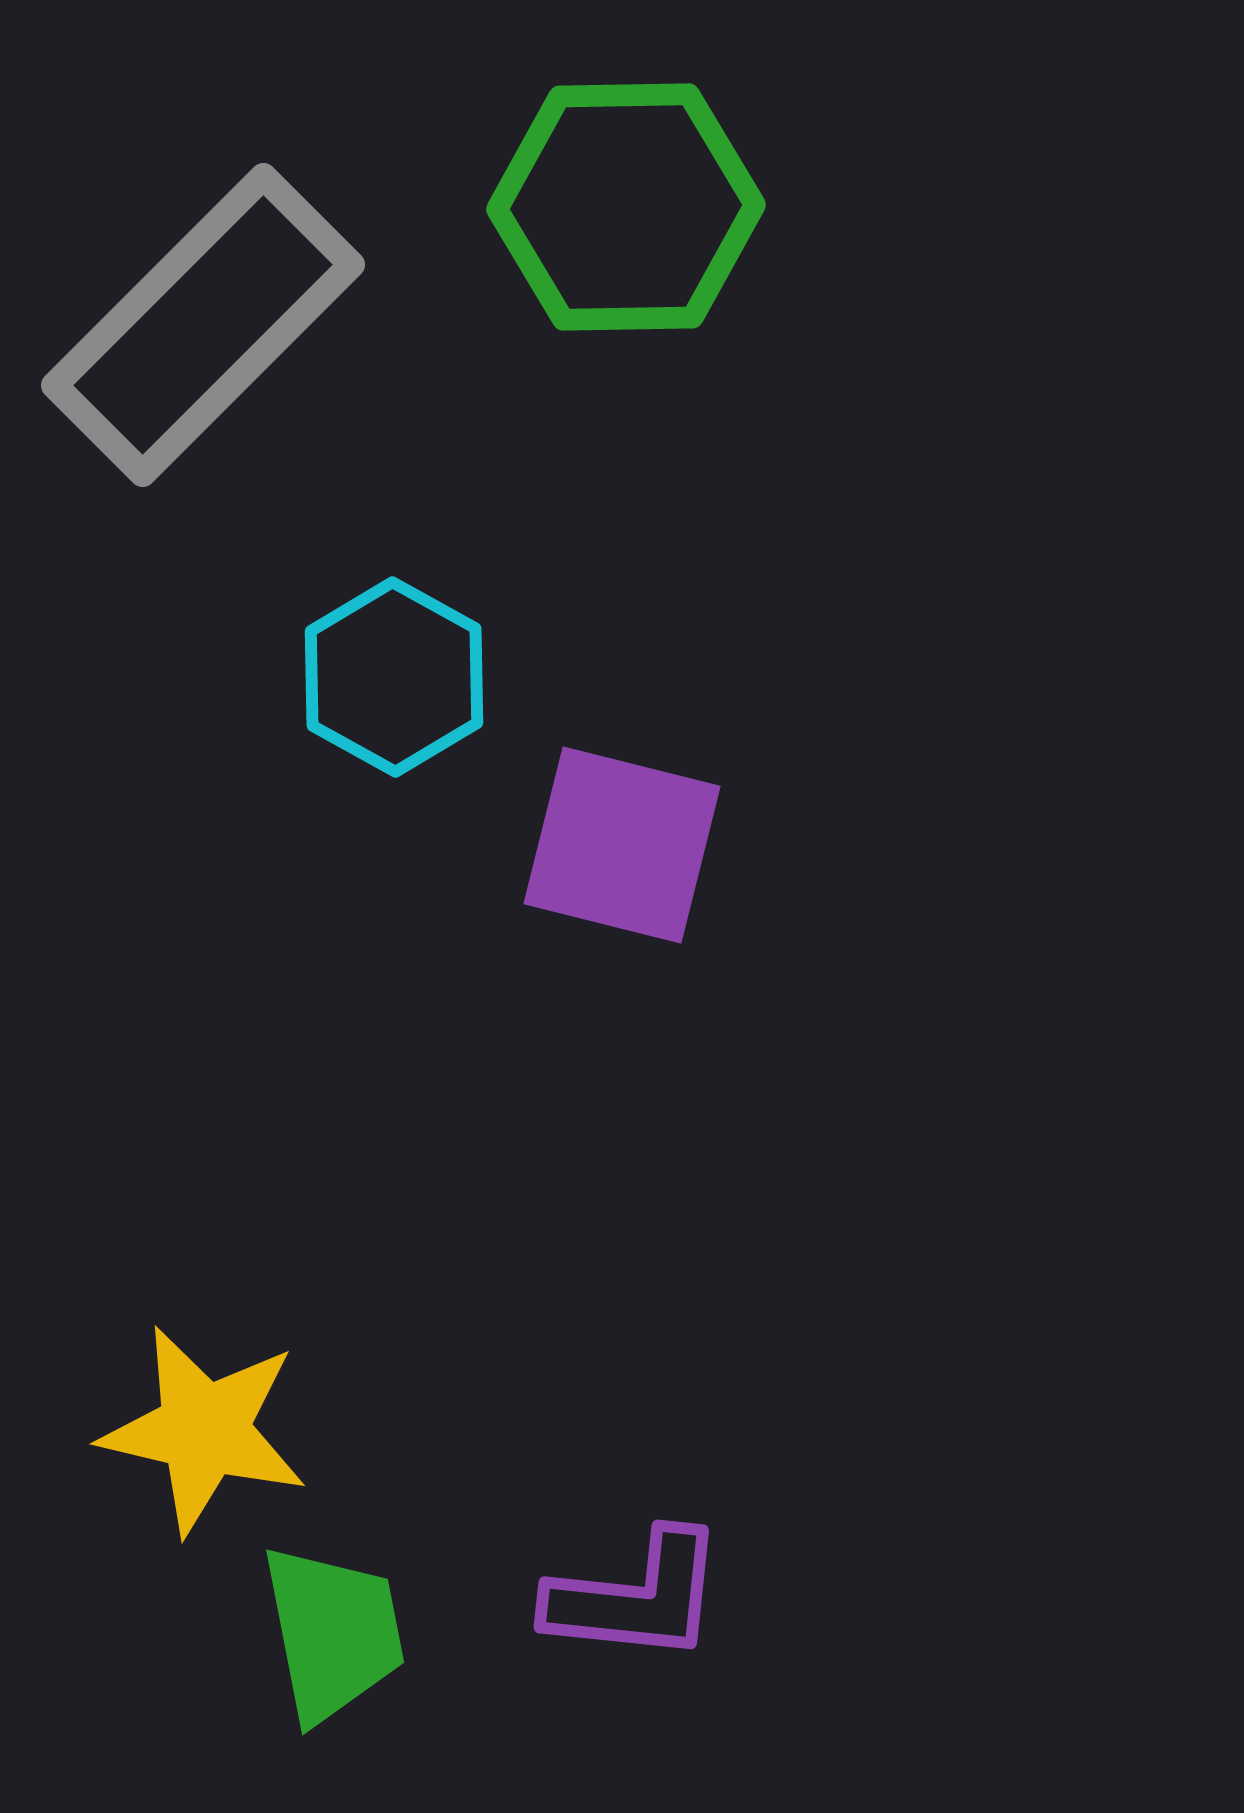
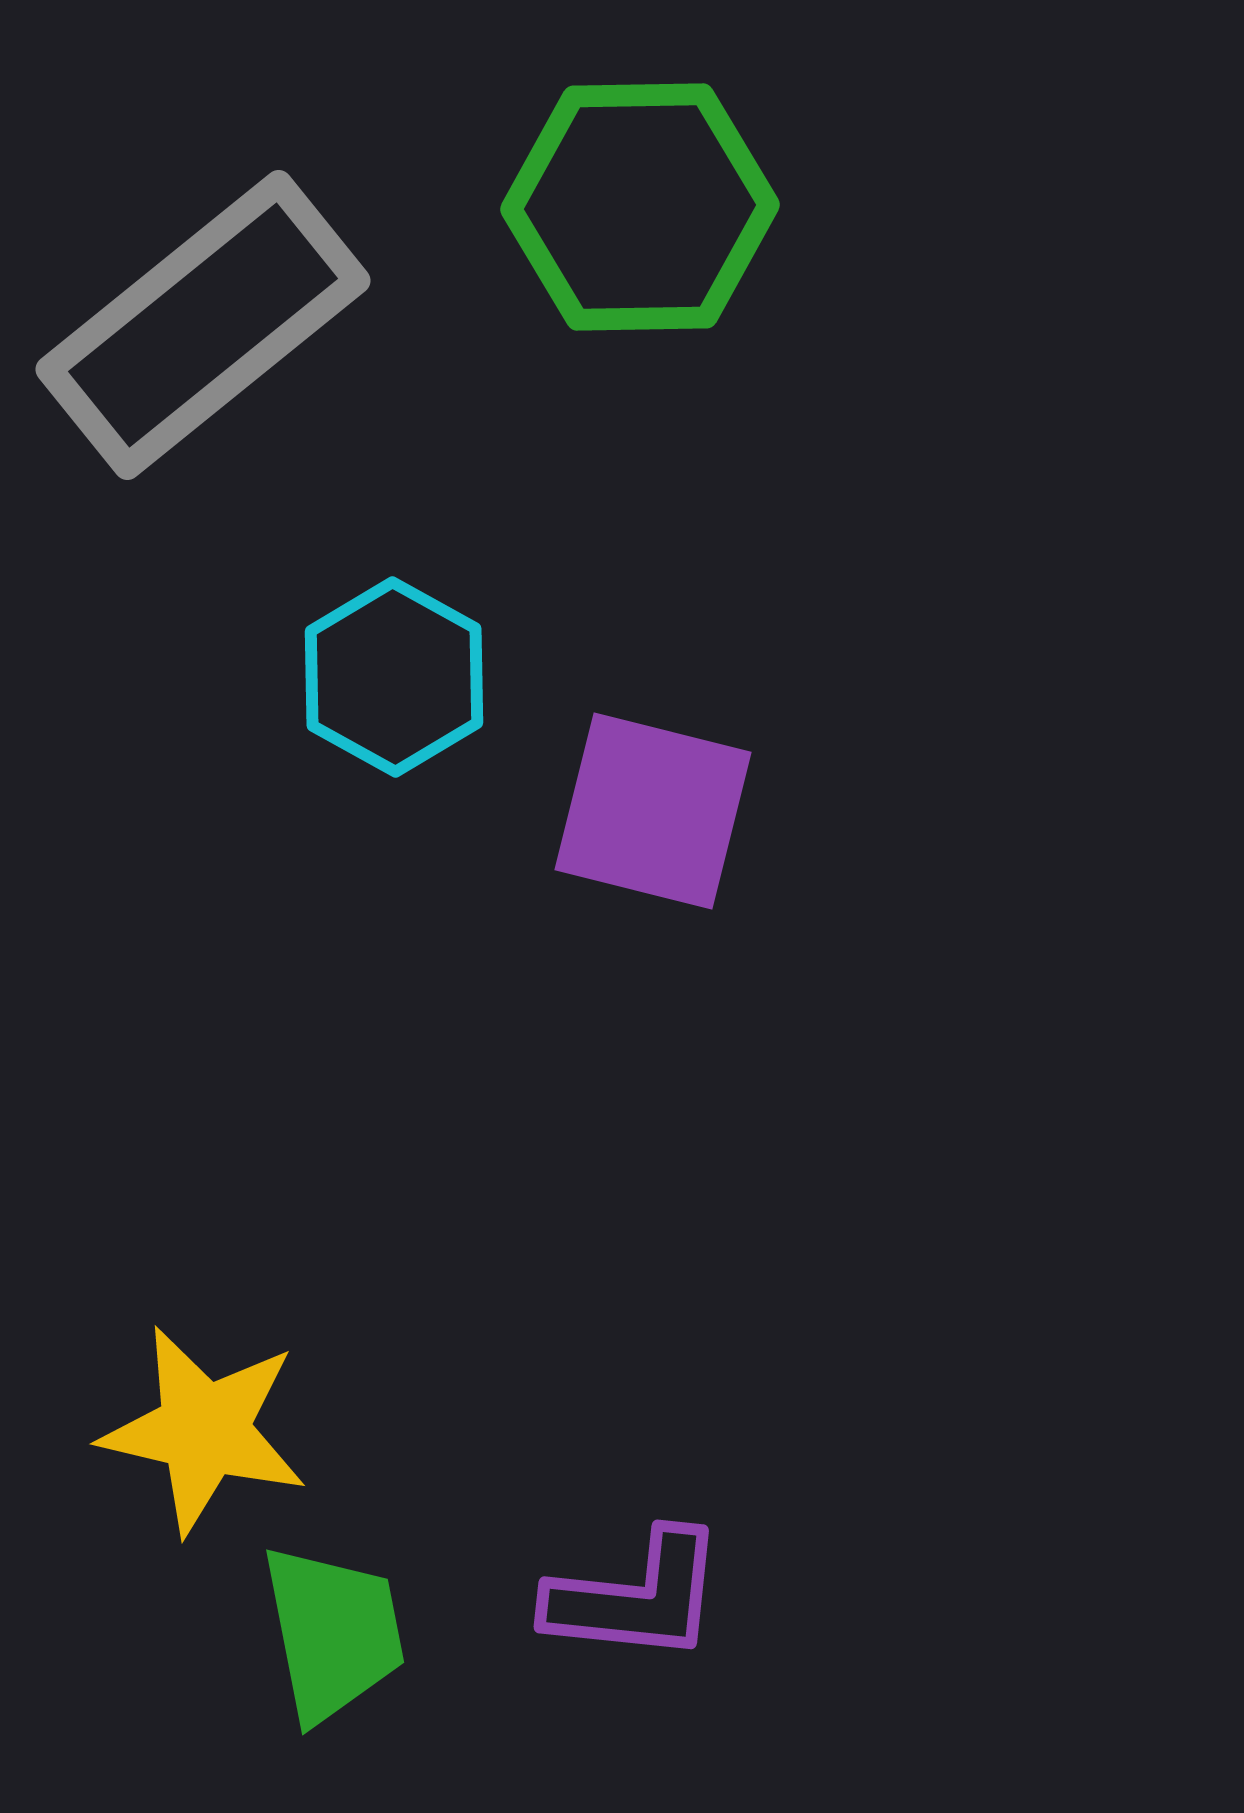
green hexagon: moved 14 px right
gray rectangle: rotated 6 degrees clockwise
purple square: moved 31 px right, 34 px up
